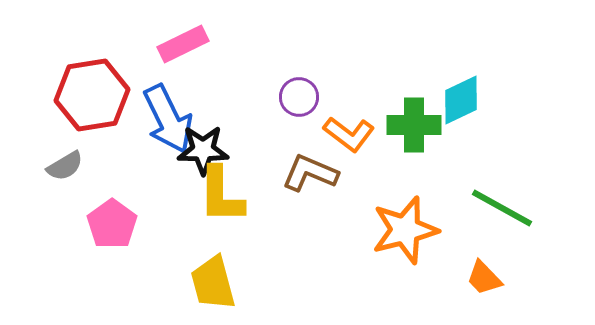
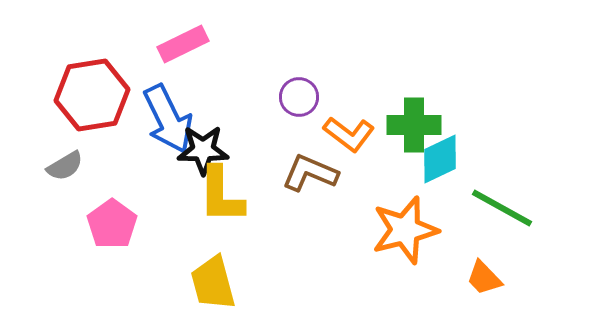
cyan diamond: moved 21 px left, 59 px down
